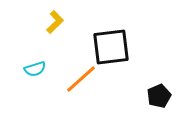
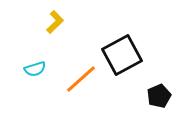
black square: moved 11 px right, 8 px down; rotated 21 degrees counterclockwise
